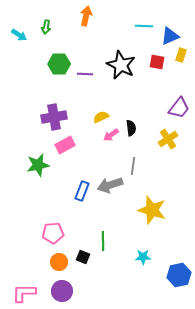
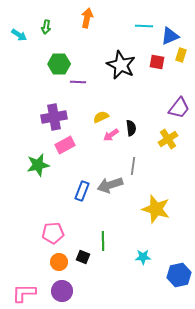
orange arrow: moved 1 px right, 2 px down
purple line: moved 7 px left, 8 px down
yellow star: moved 4 px right, 1 px up
